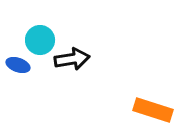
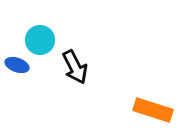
black arrow: moved 3 px right, 8 px down; rotated 72 degrees clockwise
blue ellipse: moved 1 px left
